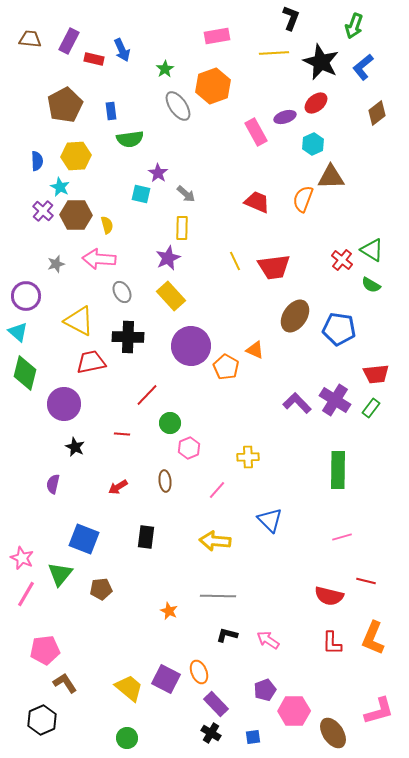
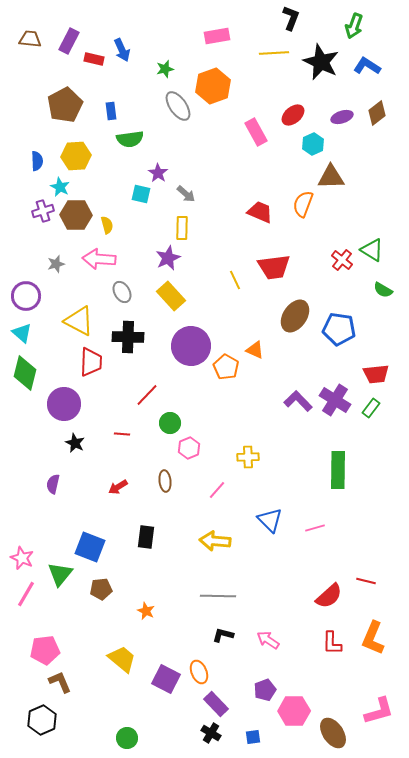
blue L-shape at (363, 67): moved 4 px right, 1 px up; rotated 72 degrees clockwise
green star at (165, 69): rotated 18 degrees clockwise
red ellipse at (316, 103): moved 23 px left, 12 px down
purple ellipse at (285, 117): moved 57 px right
orange semicircle at (303, 199): moved 5 px down
red trapezoid at (257, 202): moved 3 px right, 10 px down
purple cross at (43, 211): rotated 30 degrees clockwise
yellow line at (235, 261): moved 19 px down
green semicircle at (371, 285): moved 12 px right, 5 px down
cyan triangle at (18, 332): moved 4 px right, 1 px down
red trapezoid at (91, 362): rotated 104 degrees clockwise
purple L-shape at (297, 403): moved 1 px right, 2 px up
black star at (75, 447): moved 4 px up
pink line at (342, 537): moved 27 px left, 9 px up
blue square at (84, 539): moved 6 px right, 8 px down
red semicircle at (329, 596): rotated 56 degrees counterclockwise
orange star at (169, 611): moved 23 px left
black L-shape at (227, 635): moved 4 px left
brown L-shape at (65, 683): moved 5 px left, 1 px up; rotated 10 degrees clockwise
yellow trapezoid at (129, 688): moved 7 px left, 29 px up
